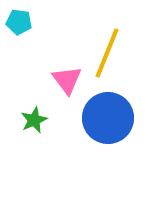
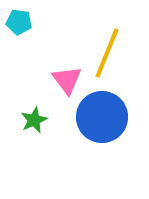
blue circle: moved 6 px left, 1 px up
